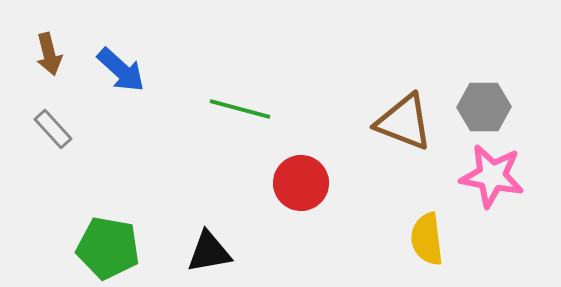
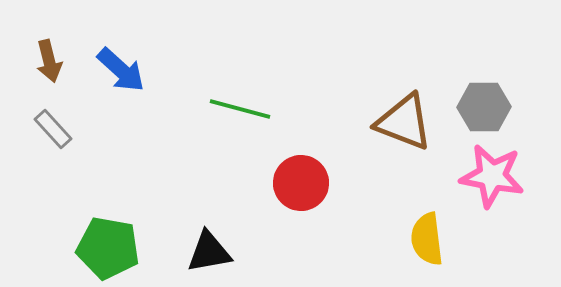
brown arrow: moved 7 px down
